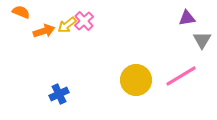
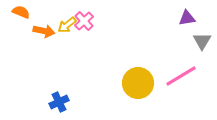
orange arrow: rotated 30 degrees clockwise
gray triangle: moved 1 px down
yellow circle: moved 2 px right, 3 px down
blue cross: moved 8 px down
